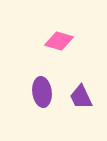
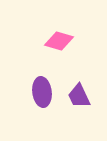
purple trapezoid: moved 2 px left, 1 px up
